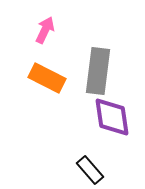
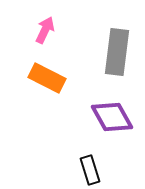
gray rectangle: moved 19 px right, 19 px up
purple diamond: rotated 21 degrees counterclockwise
black rectangle: rotated 24 degrees clockwise
